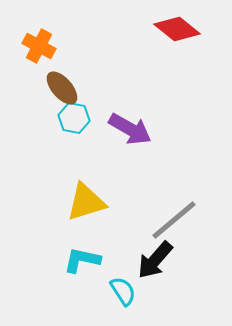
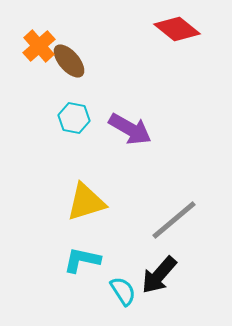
orange cross: rotated 20 degrees clockwise
brown ellipse: moved 7 px right, 27 px up
black arrow: moved 4 px right, 15 px down
